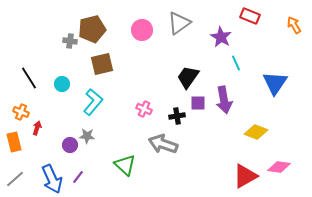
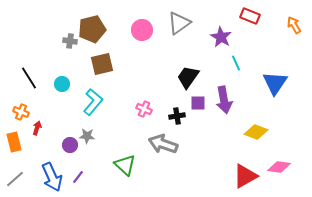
blue arrow: moved 2 px up
